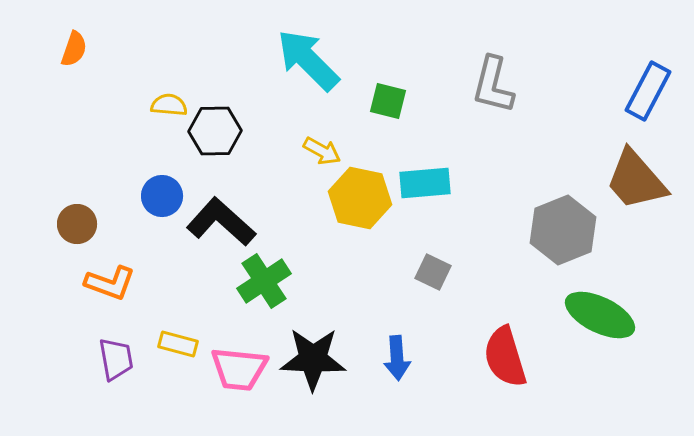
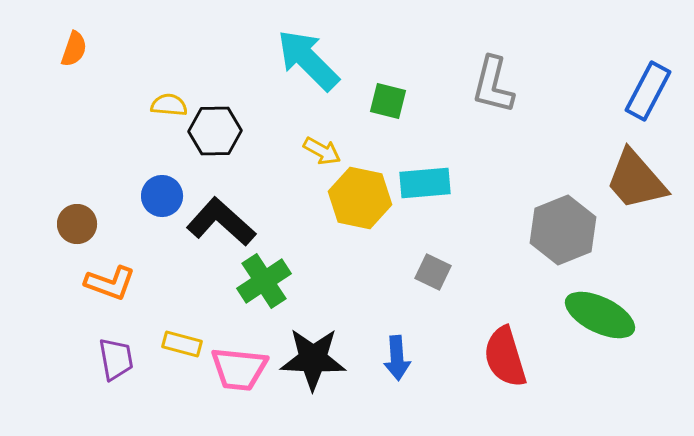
yellow rectangle: moved 4 px right
